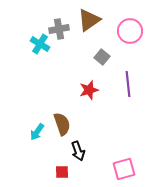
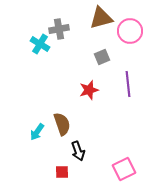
brown triangle: moved 12 px right, 2 px up; rotated 20 degrees clockwise
gray square: rotated 28 degrees clockwise
pink square: rotated 10 degrees counterclockwise
